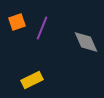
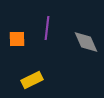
orange square: moved 17 px down; rotated 18 degrees clockwise
purple line: moved 5 px right; rotated 15 degrees counterclockwise
